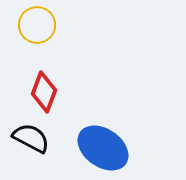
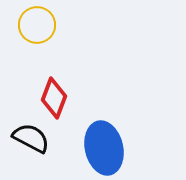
red diamond: moved 10 px right, 6 px down
blue ellipse: moved 1 px right; rotated 42 degrees clockwise
